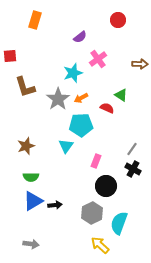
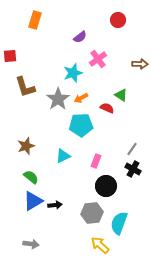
cyan triangle: moved 3 px left, 10 px down; rotated 28 degrees clockwise
green semicircle: rotated 140 degrees counterclockwise
gray hexagon: rotated 20 degrees clockwise
